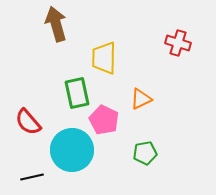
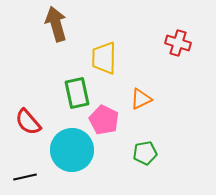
black line: moved 7 px left
